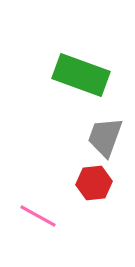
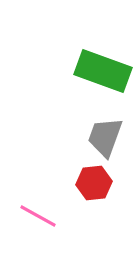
green rectangle: moved 22 px right, 4 px up
